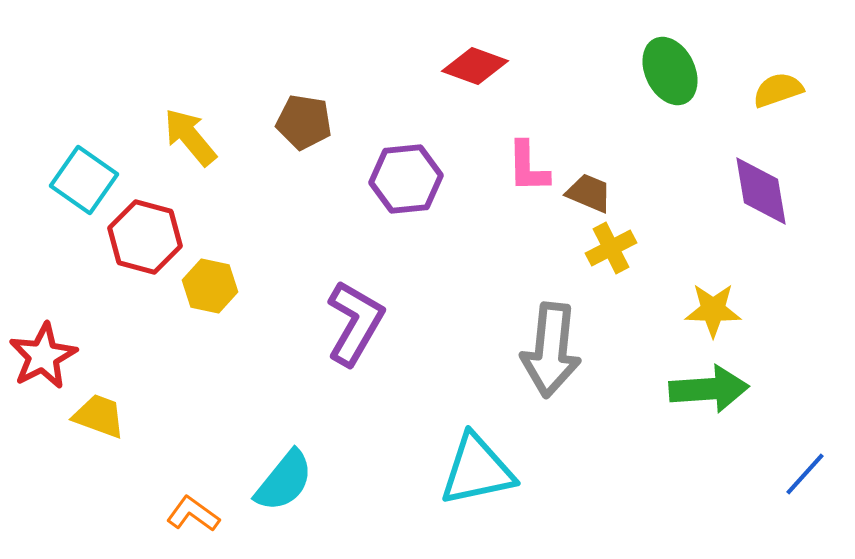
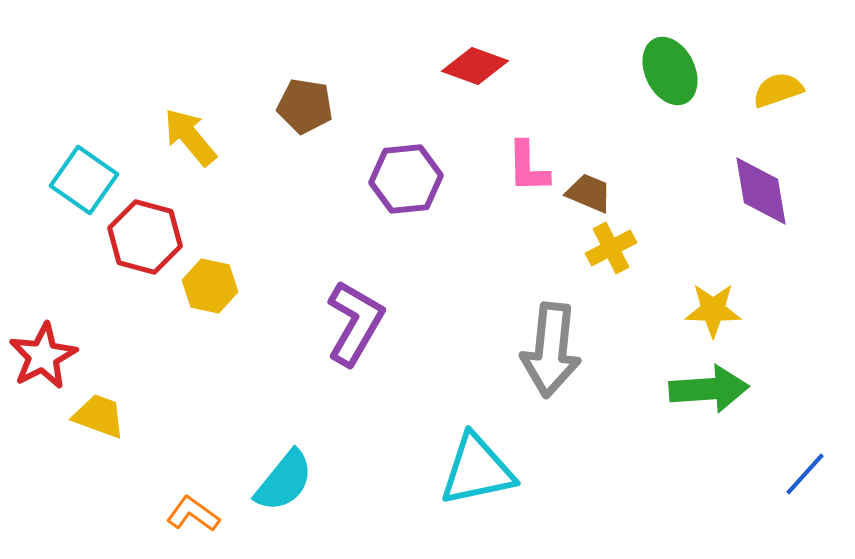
brown pentagon: moved 1 px right, 16 px up
